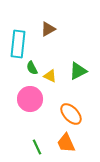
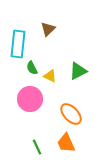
brown triangle: rotated 14 degrees counterclockwise
